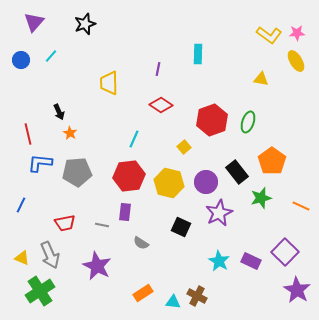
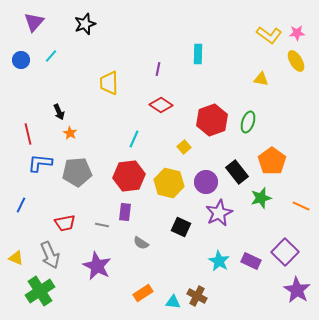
yellow triangle at (22, 258): moved 6 px left
